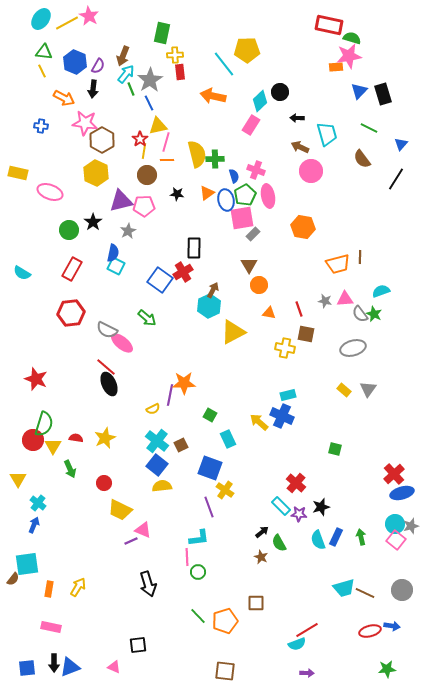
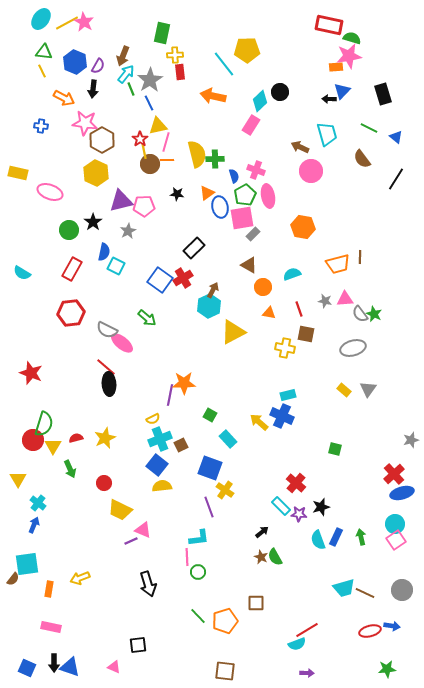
pink star at (89, 16): moved 5 px left, 6 px down
blue triangle at (359, 91): moved 17 px left
black arrow at (297, 118): moved 32 px right, 19 px up
blue triangle at (401, 144): moved 5 px left, 7 px up; rotated 32 degrees counterclockwise
yellow line at (144, 151): rotated 21 degrees counterclockwise
brown circle at (147, 175): moved 3 px right, 11 px up
blue ellipse at (226, 200): moved 6 px left, 7 px down
black rectangle at (194, 248): rotated 45 degrees clockwise
blue semicircle at (113, 253): moved 9 px left, 1 px up
brown triangle at (249, 265): rotated 30 degrees counterclockwise
red cross at (183, 272): moved 6 px down
orange circle at (259, 285): moved 4 px right, 2 px down
cyan semicircle at (381, 291): moved 89 px left, 17 px up
red star at (36, 379): moved 5 px left, 6 px up
black ellipse at (109, 384): rotated 20 degrees clockwise
yellow semicircle at (153, 409): moved 10 px down
red semicircle at (76, 438): rotated 24 degrees counterclockwise
cyan rectangle at (228, 439): rotated 18 degrees counterclockwise
cyan cross at (157, 441): moved 3 px right, 2 px up; rotated 30 degrees clockwise
gray star at (411, 526): moved 86 px up
pink square at (396, 540): rotated 18 degrees clockwise
green semicircle at (279, 543): moved 4 px left, 14 px down
yellow arrow at (78, 587): moved 2 px right, 9 px up; rotated 144 degrees counterclockwise
blue triangle at (70, 667): rotated 40 degrees clockwise
blue square at (27, 668): rotated 30 degrees clockwise
